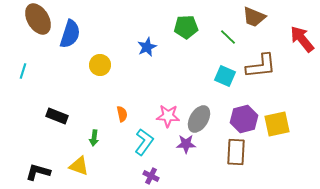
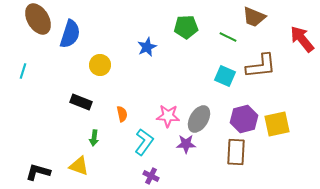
green line: rotated 18 degrees counterclockwise
black rectangle: moved 24 px right, 14 px up
